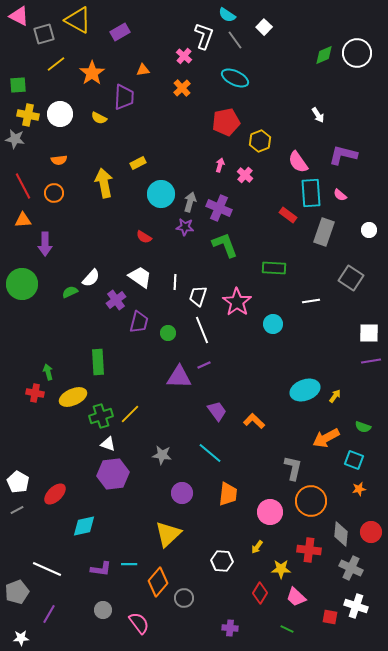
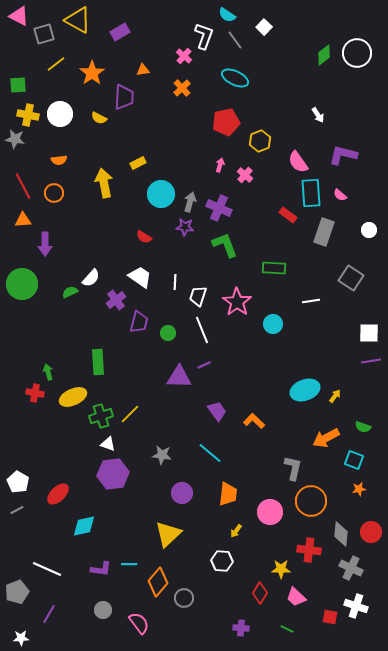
green diamond at (324, 55): rotated 15 degrees counterclockwise
red ellipse at (55, 494): moved 3 px right
yellow arrow at (257, 547): moved 21 px left, 16 px up
purple cross at (230, 628): moved 11 px right
